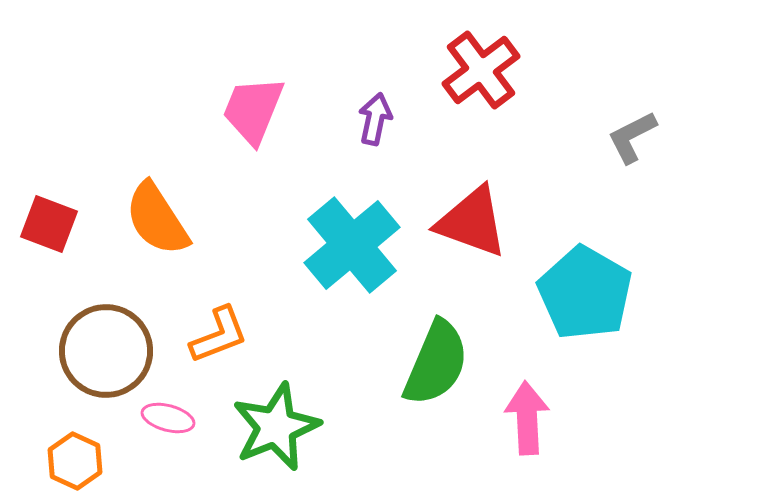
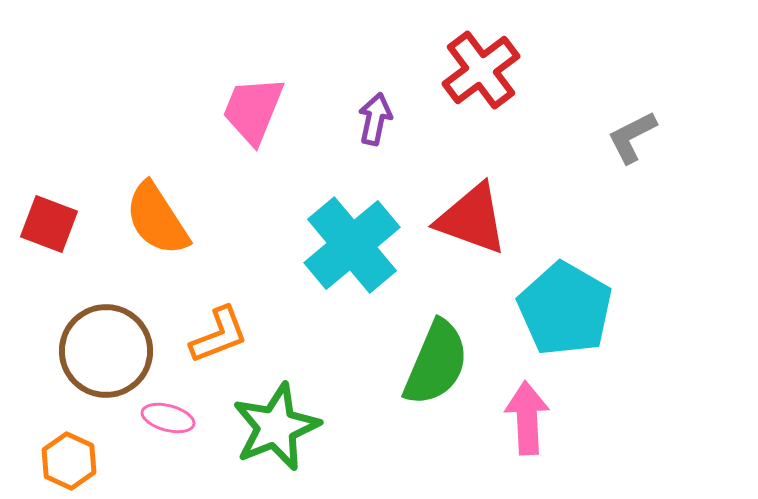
red triangle: moved 3 px up
cyan pentagon: moved 20 px left, 16 px down
orange hexagon: moved 6 px left
